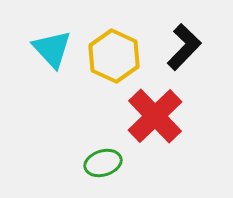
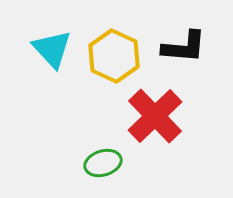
black L-shape: rotated 51 degrees clockwise
